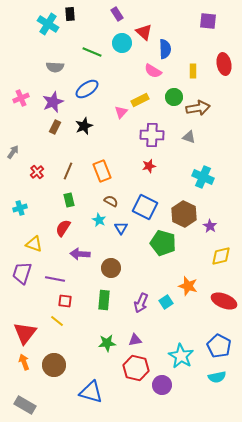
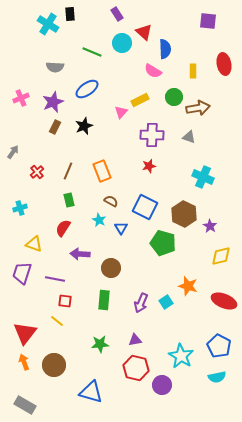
green star at (107, 343): moved 7 px left, 1 px down
